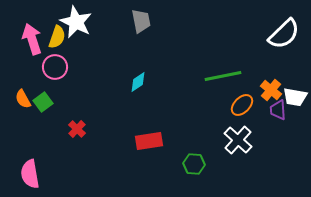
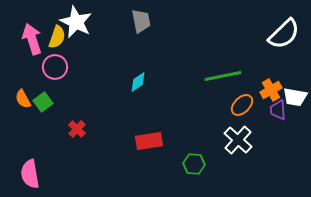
orange cross: rotated 20 degrees clockwise
